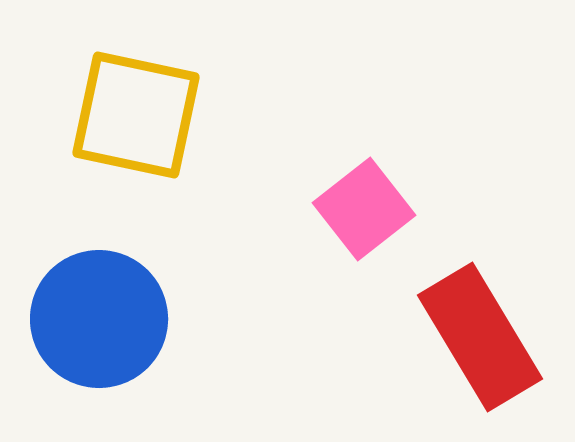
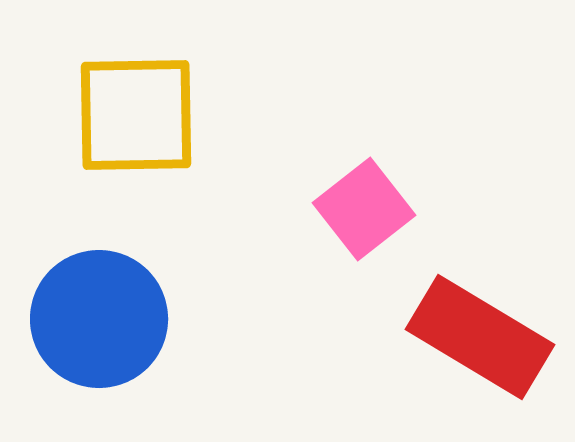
yellow square: rotated 13 degrees counterclockwise
red rectangle: rotated 28 degrees counterclockwise
